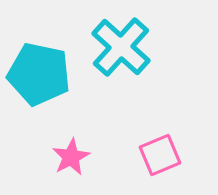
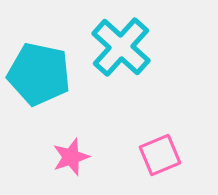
pink star: rotated 9 degrees clockwise
